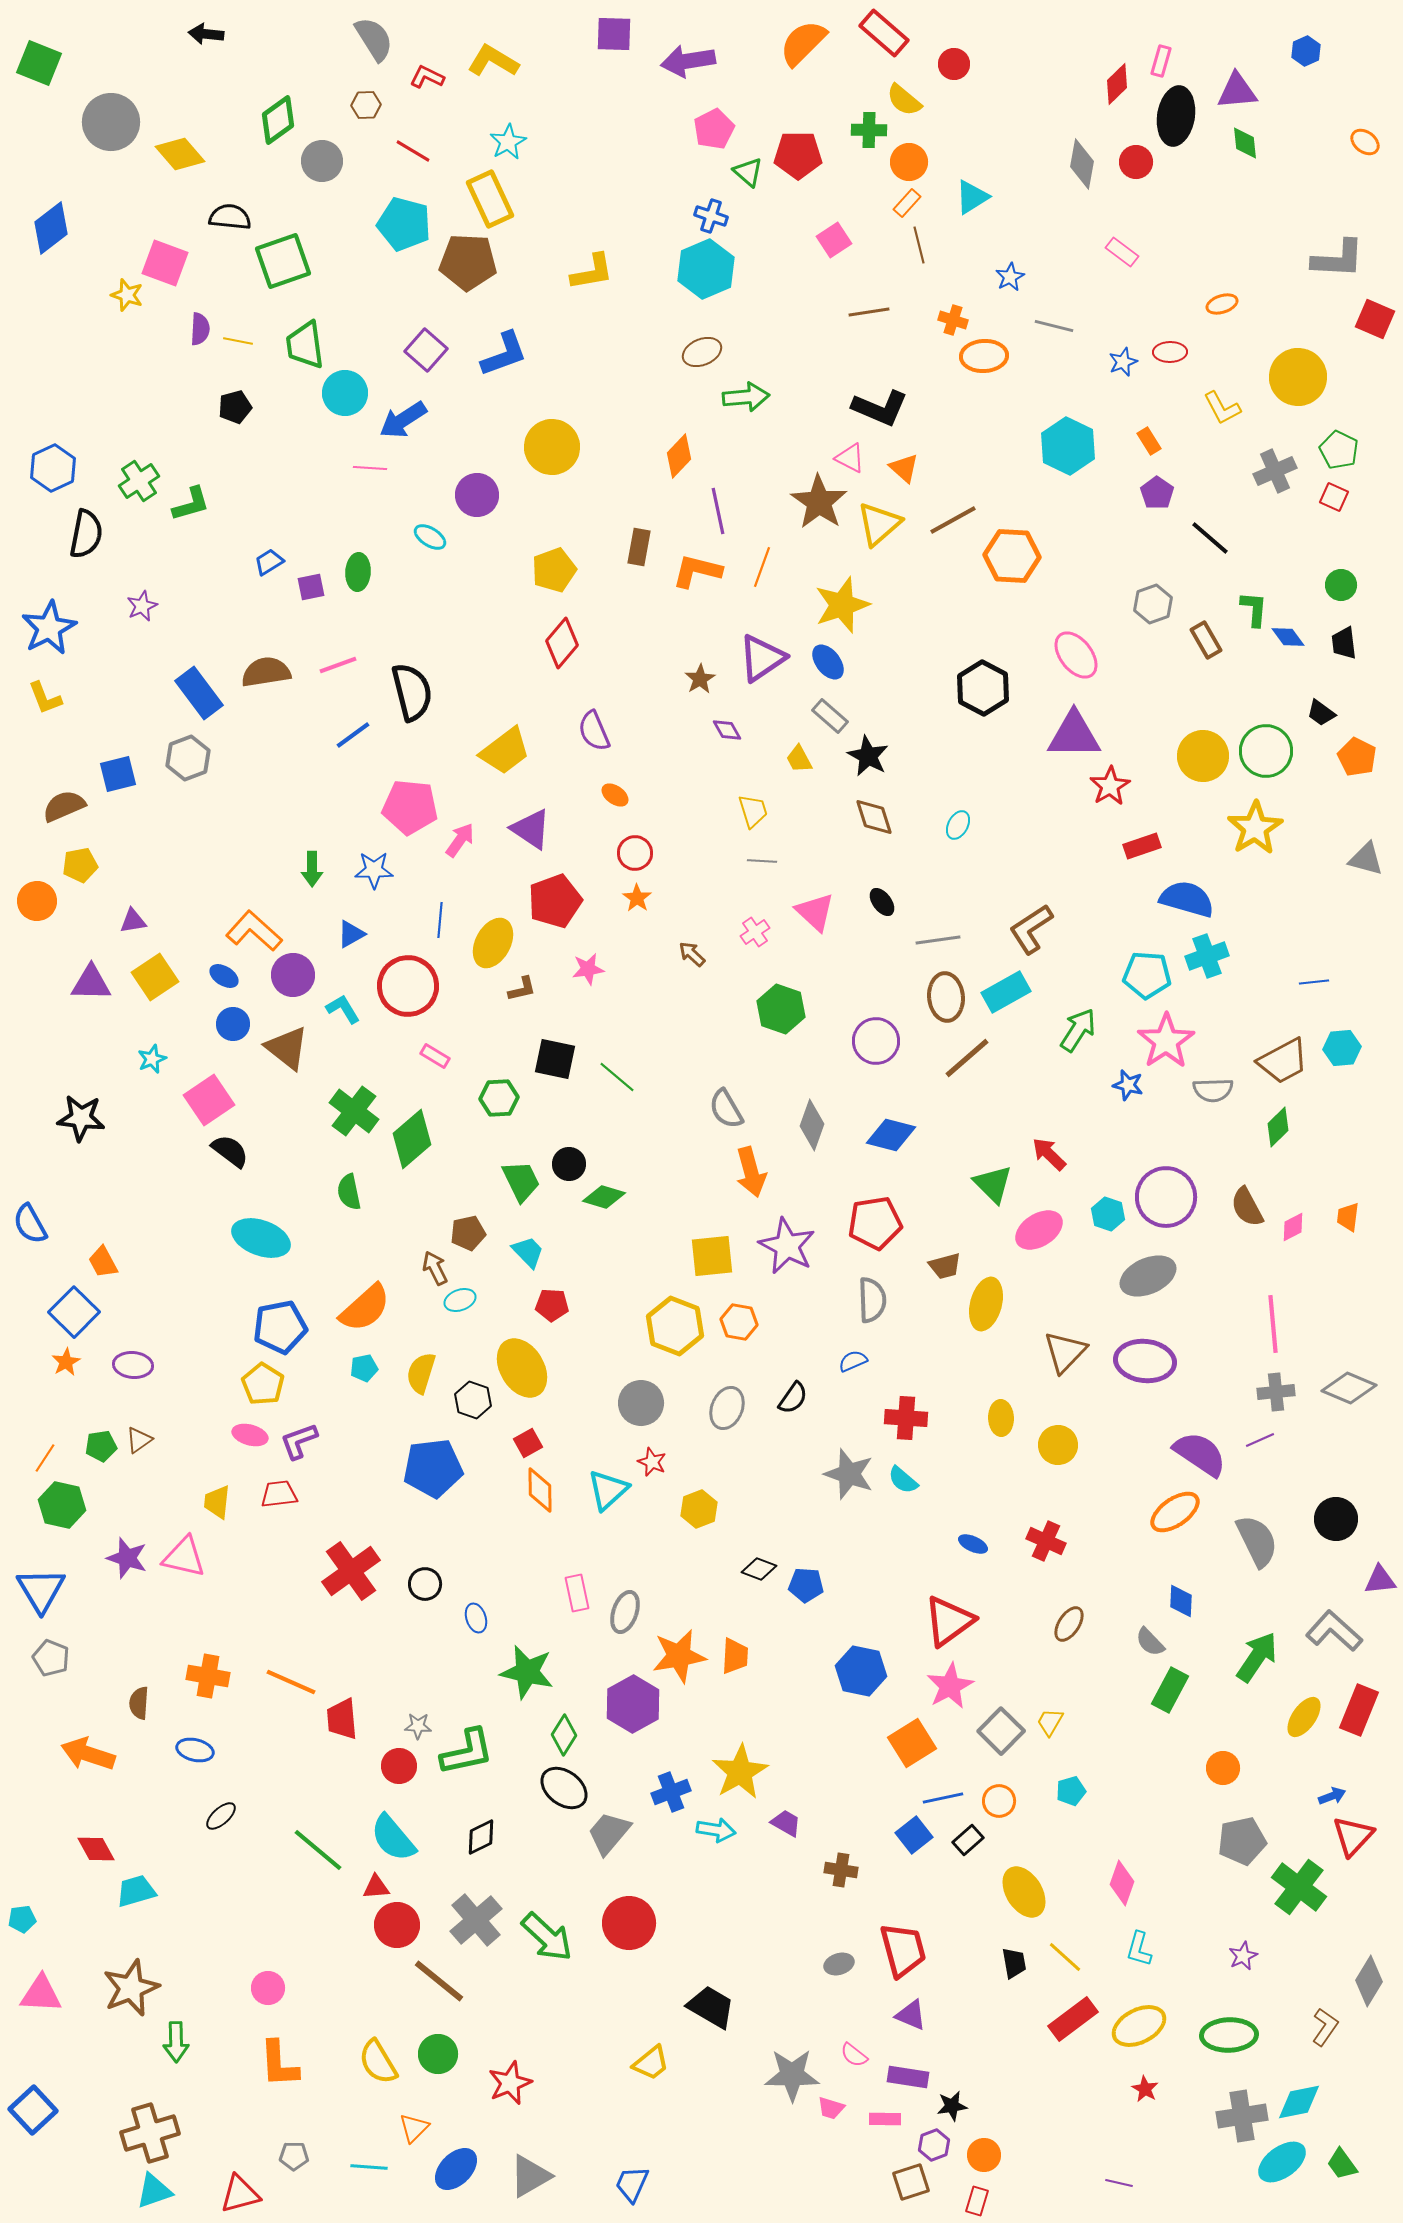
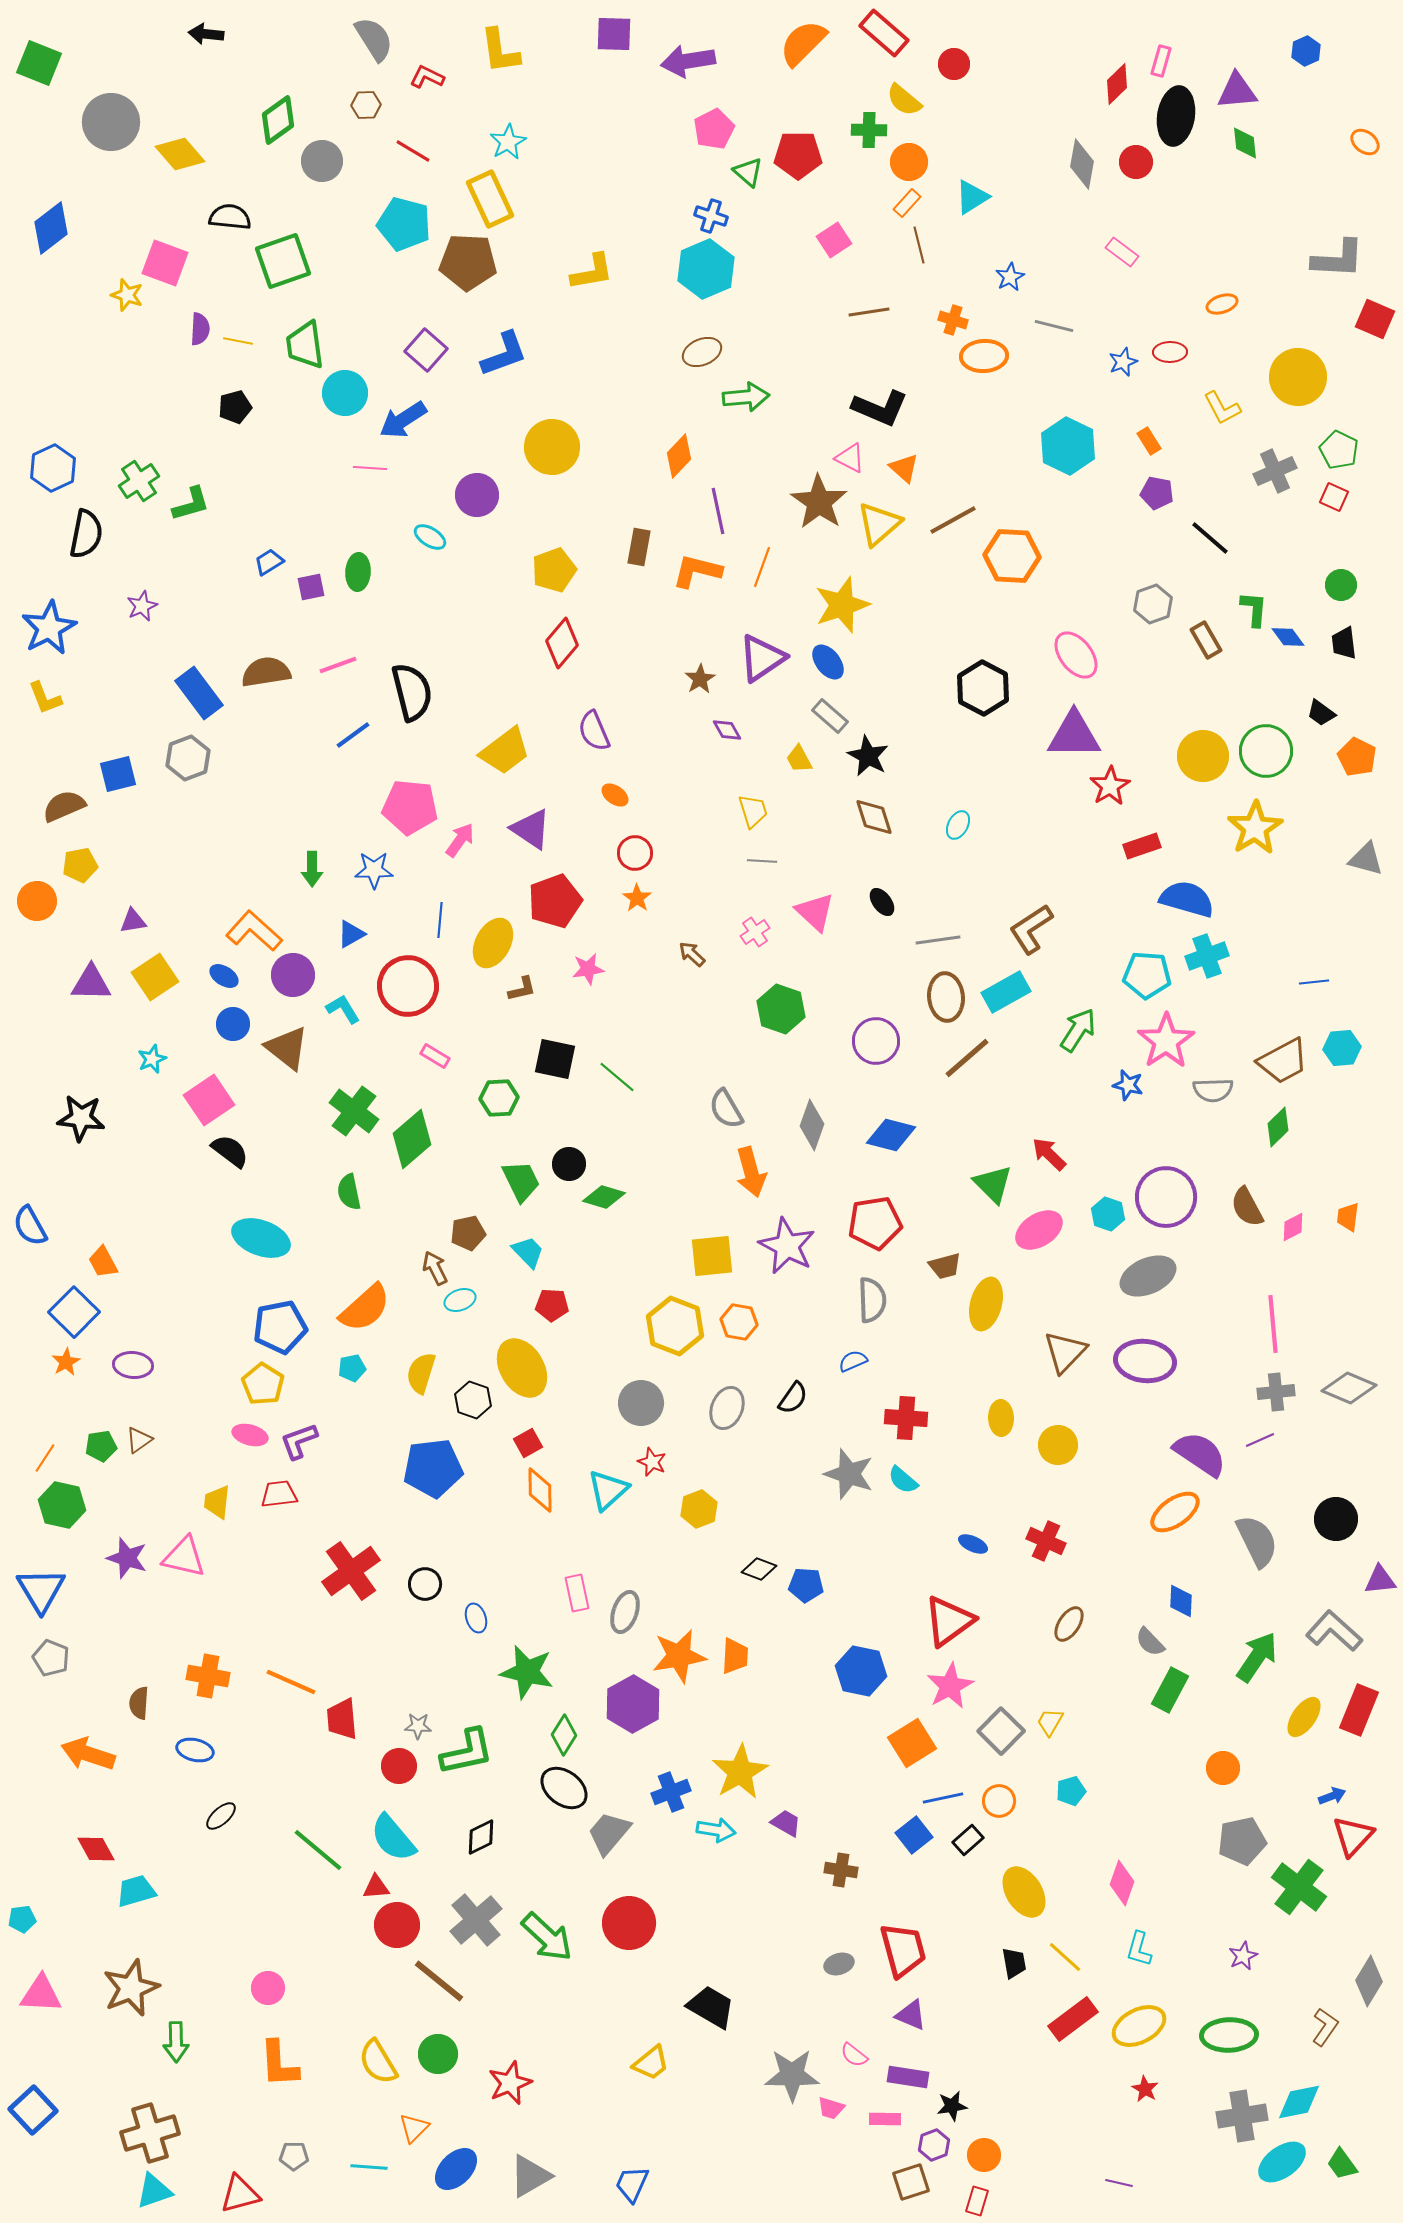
yellow L-shape at (493, 61): moved 7 px right, 10 px up; rotated 129 degrees counterclockwise
purple pentagon at (1157, 493): rotated 24 degrees counterclockwise
blue semicircle at (30, 1224): moved 2 px down
cyan pentagon at (364, 1368): moved 12 px left
